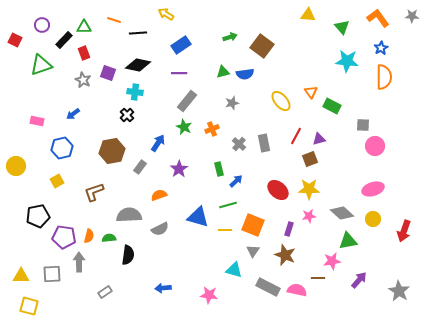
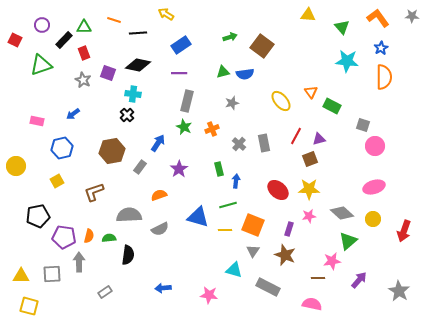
cyan cross at (135, 92): moved 2 px left, 2 px down
gray rectangle at (187, 101): rotated 25 degrees counterclockwise
gray square at (363, 125): rotated 16 degrees clockwise
blue arrow at (236, 181): rotated 40 degrees counterclockwise
pink ellipse at (373, 189): moved 1 px right, 2 px up
green triangle at (348, 241): rotated 30 degrees counterclockwise
pink semicircle at (297, 290): moved 15 px right, 14 px down
